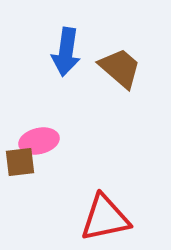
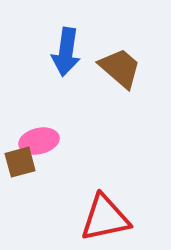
brown square: rotated 8 degrees counterclockwise
